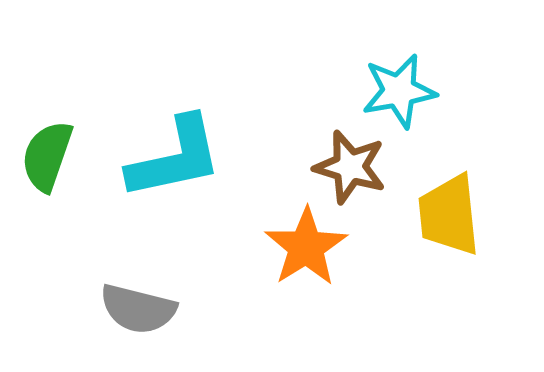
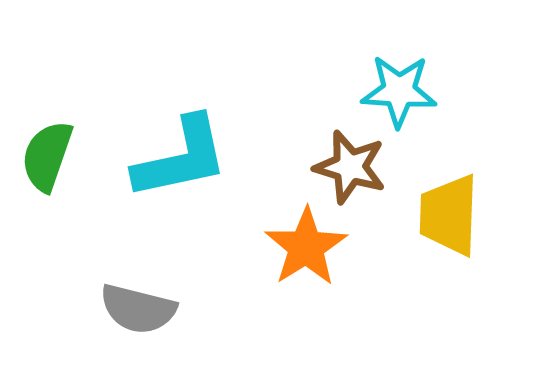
cyan star: rotated 14 degrees clockwise
cyan L-shape: moved 6 px right
yellow trapezoid: rotated 8 degrees clockwise
